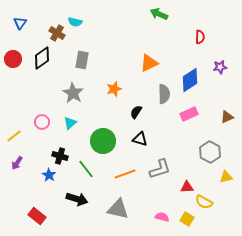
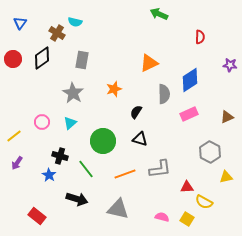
purple star: moved 10 px right, 2 px up; rotated 16 degrees clockwise
gray L-shape: rotated 10 degrees clockwise
